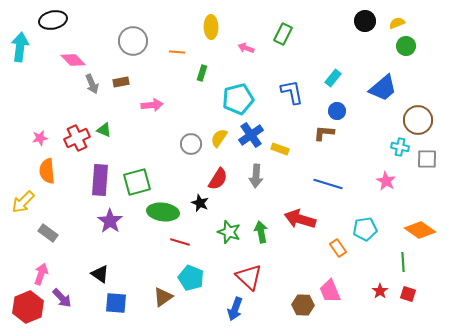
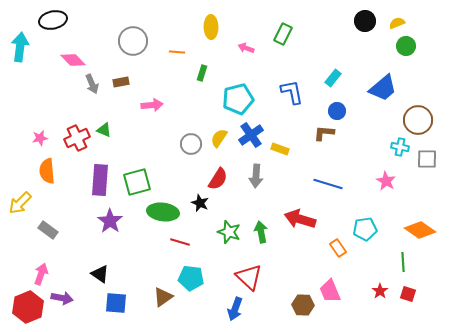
yellow arrow at (23, 202): moved 3 px left, 1 px down
gray rectangle at (48, 233): moved 3 px up
cyan pentagon at (191, 278): rotated 15 degrees counterclockwise
purple arrow at (62, 298): rotated 35 degrees counterclockwise
